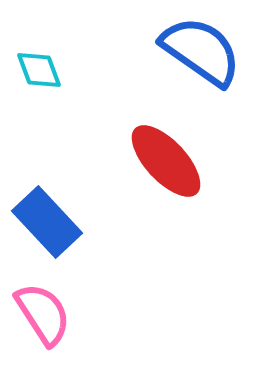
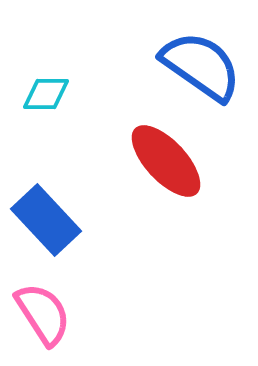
blue semicircle: moved 15 px down
cyan diamond: moved 7 px right, 24 px down; rotated 69 degrees counterclockwise
blue rectangle: moved 1 px left, 2 px up
